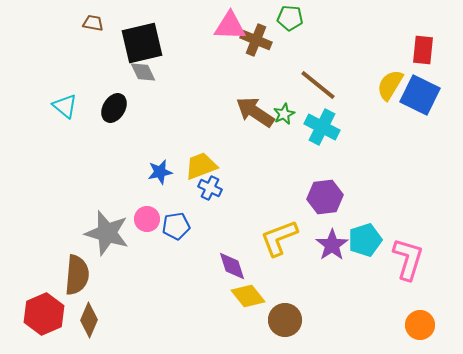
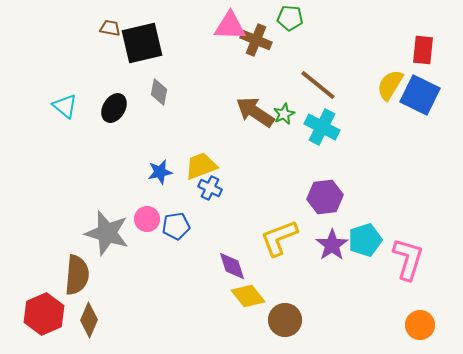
brown trapezoid: moved 17 px right, 5 px down
gray diamond: moved 16 px right, 20 px down; rotated 36 degrees clockwise
